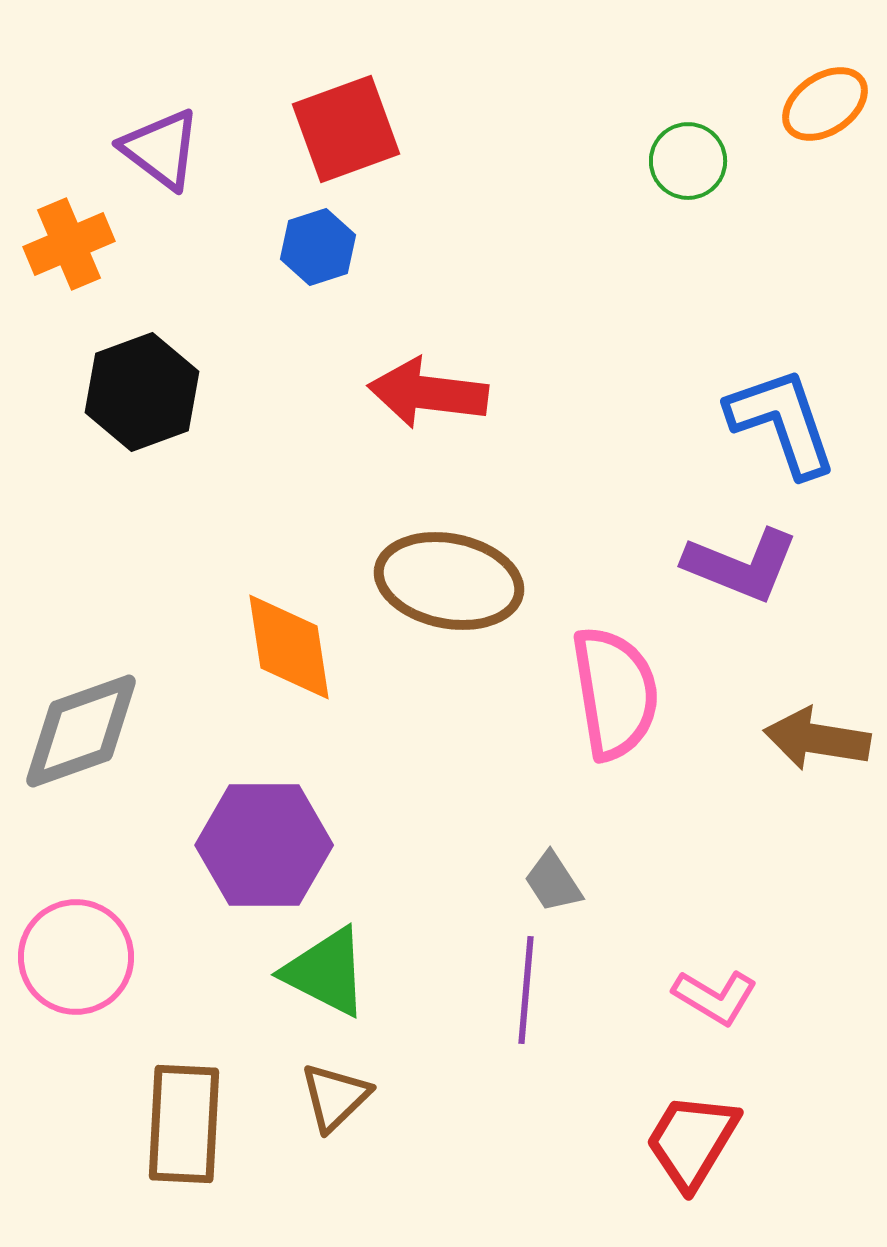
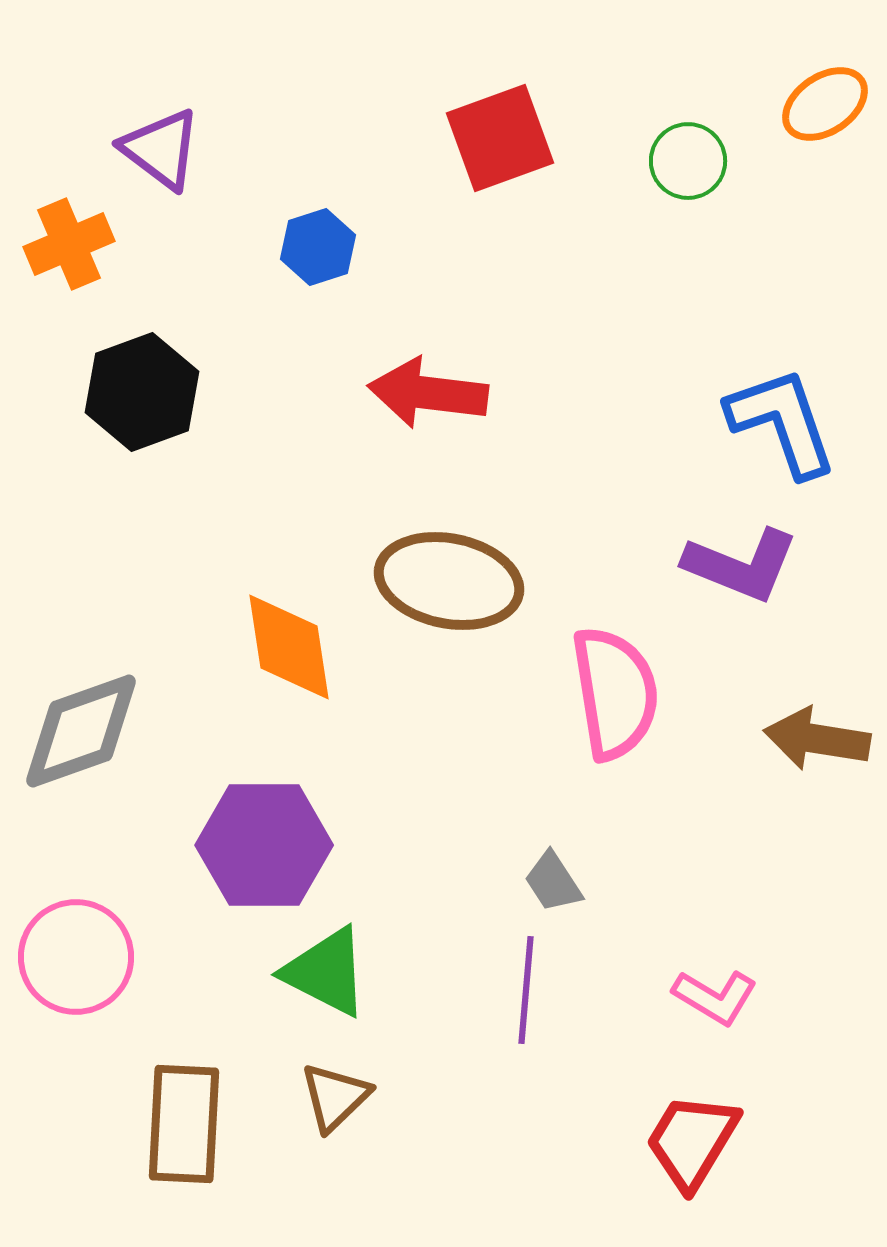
red square: moved 154 px right, 9 px down
